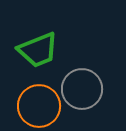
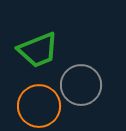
gray circle: moved 1 px left, 4 px up
